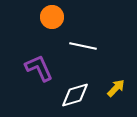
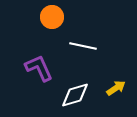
yellow arrow: rotated 12 degrees clockwise
